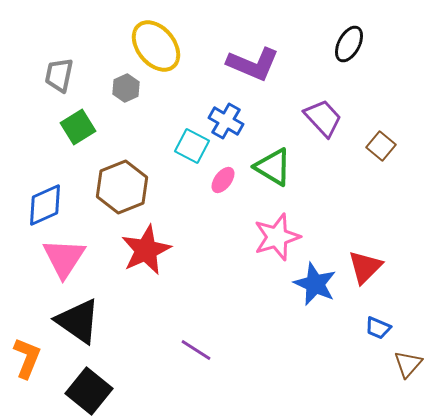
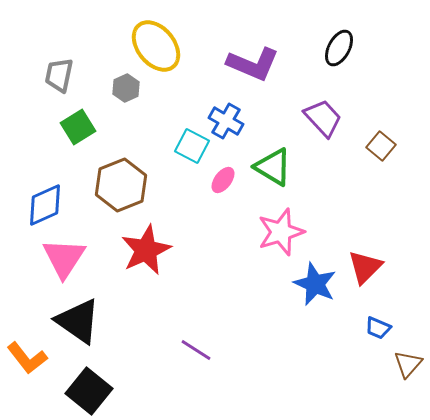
black ellipse: moved 10 px left, 4 px down
brown hexagon: moved 1 px left, 2 px up
pink star: moved 4 px right, 5 px up
orange L-shape: rotated 120 degrees clockwise
